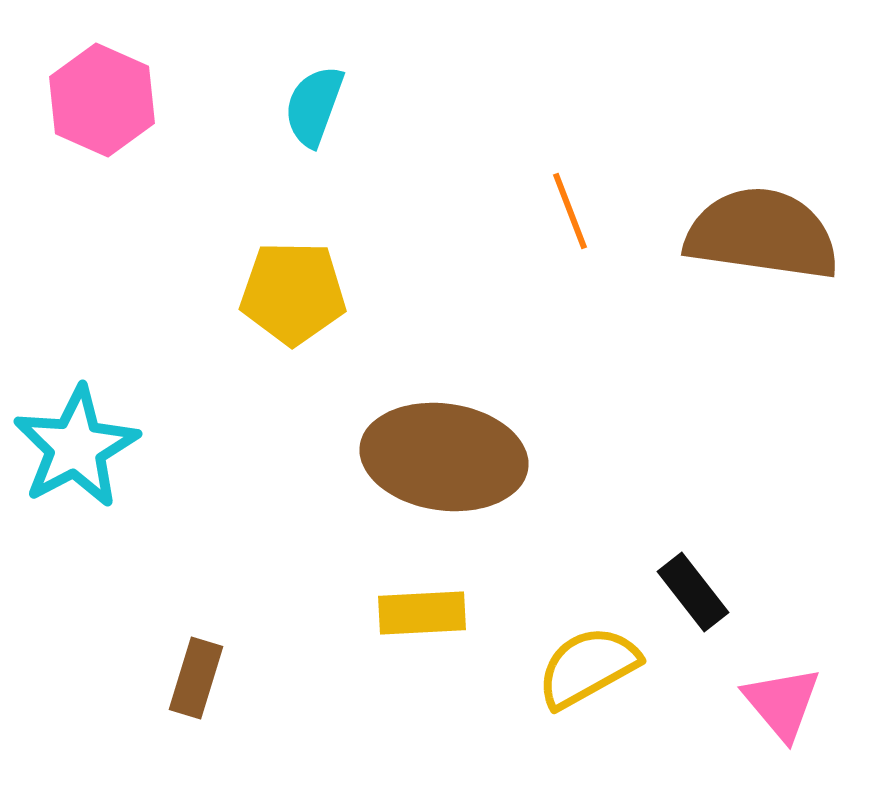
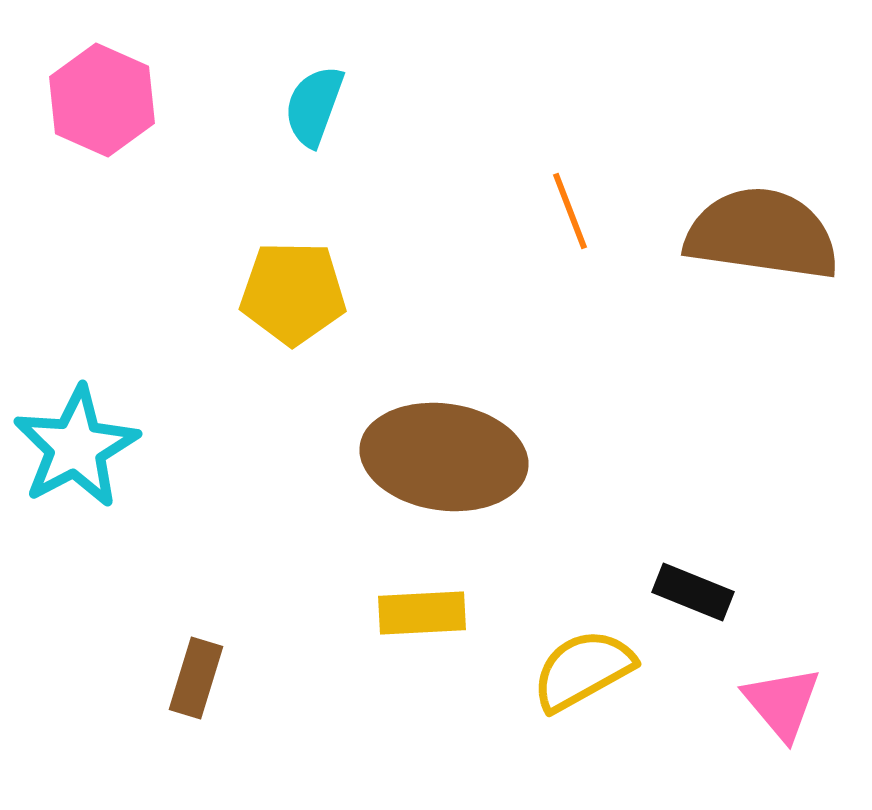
black rectangle: rotated 30 degrees counterclockwise
yellow semicircle: moved 5 px left, 3 px down
